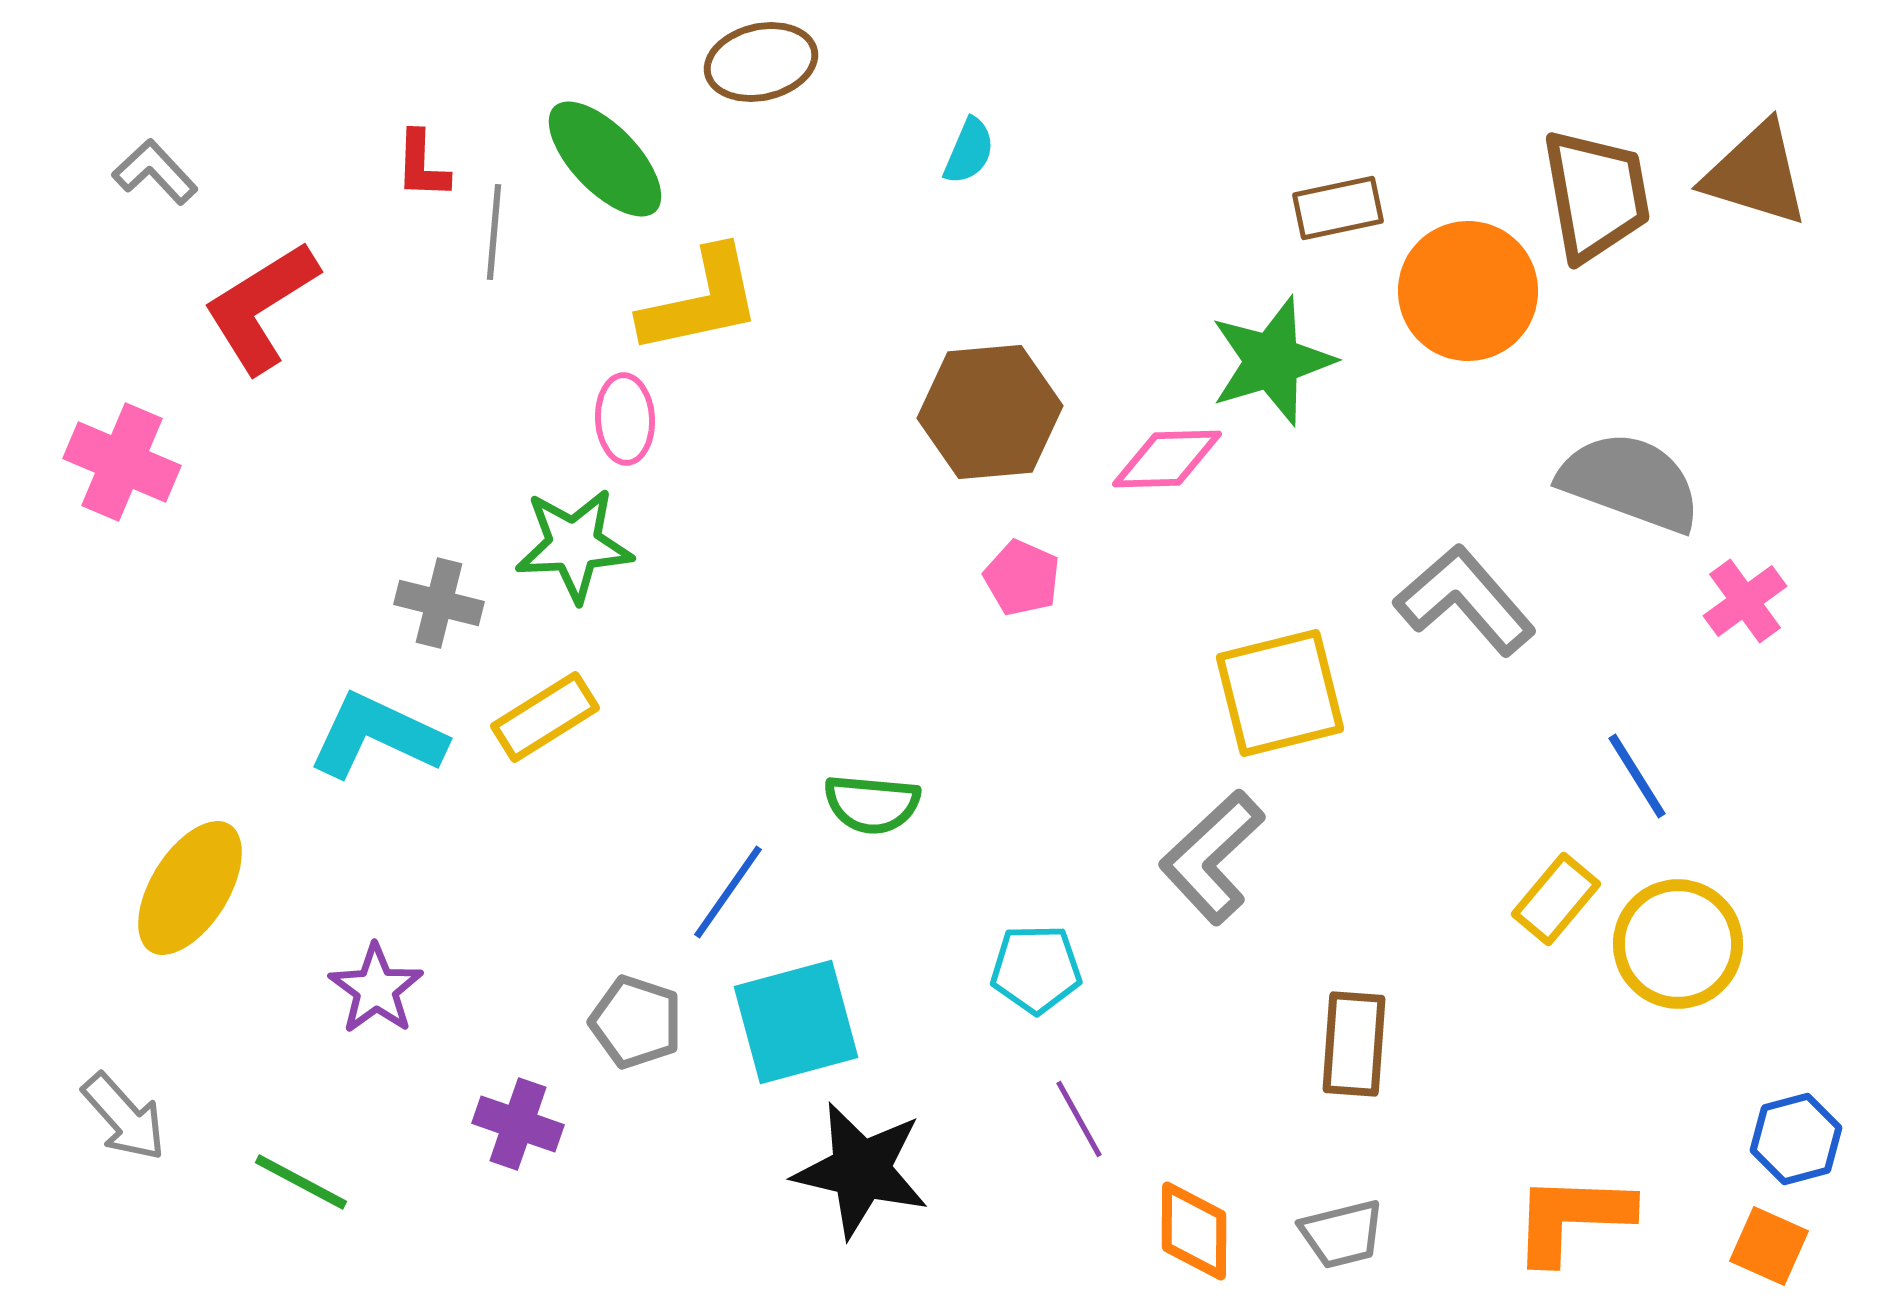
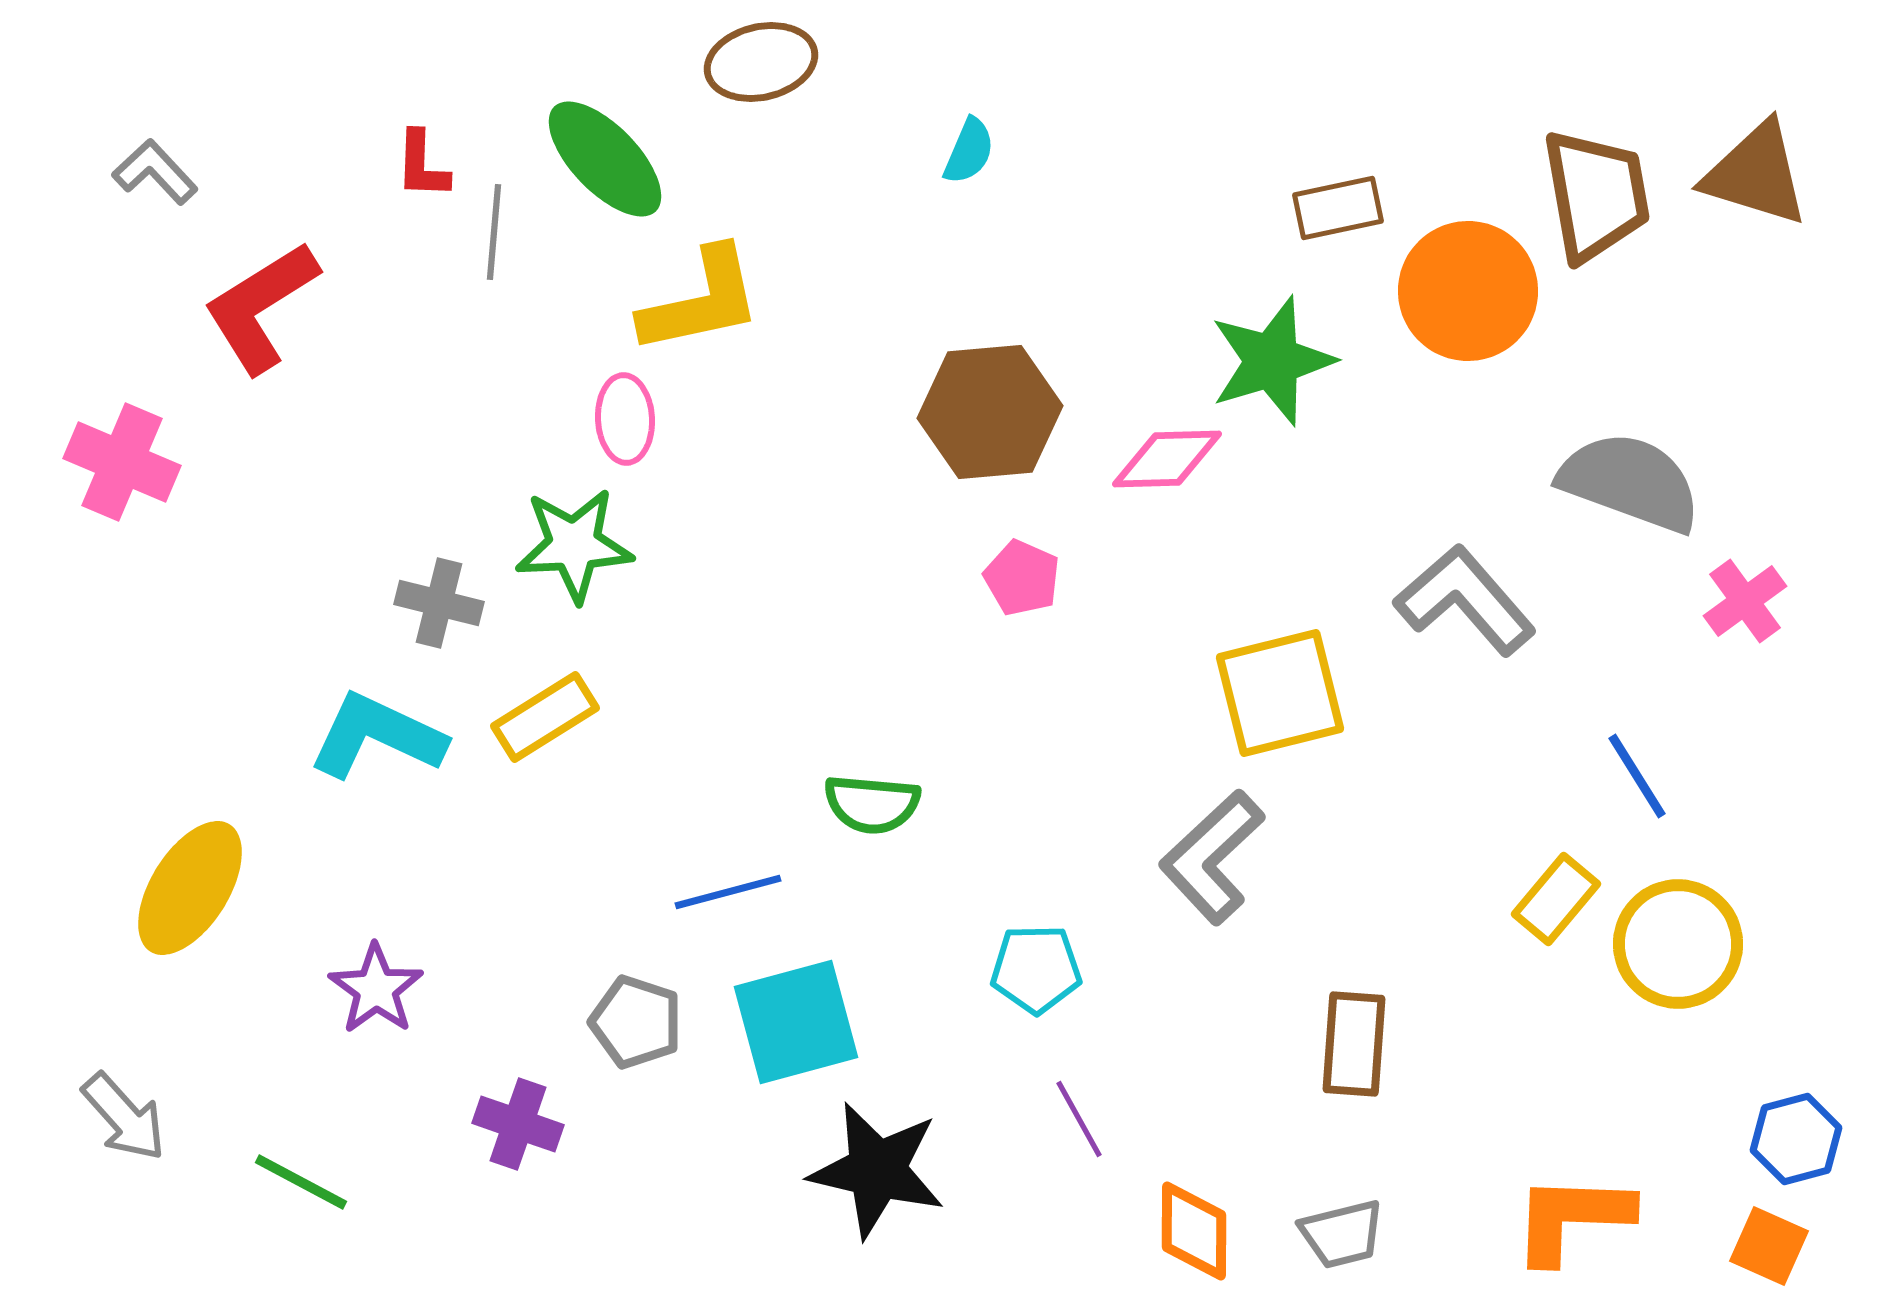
blue line at (728, 892): rotated 40 degrees clockwise
black star at (861, 1170): moved 16 px right
